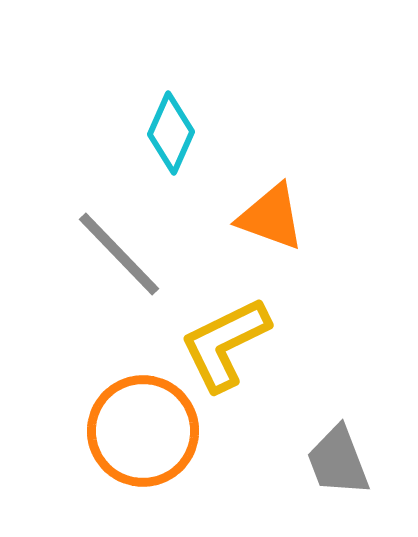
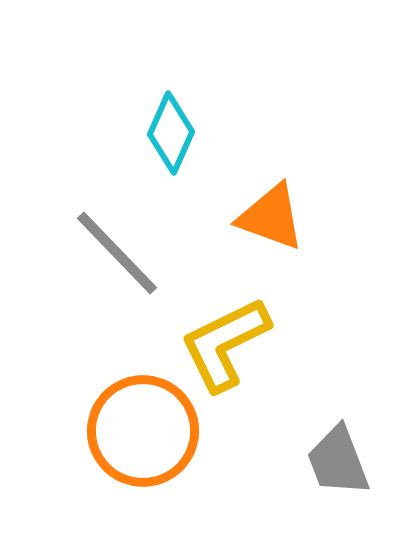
gray line: moved 2 px left, 1 px up
